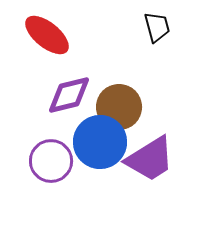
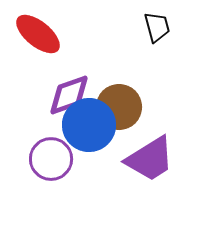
red ellipse: moved 9 px left, 1 px up
purple diamond: rotated 6 degrees counterclockwise
blue circle: moved 11 px left, 17 px up
purple circle: moved 2 px up
